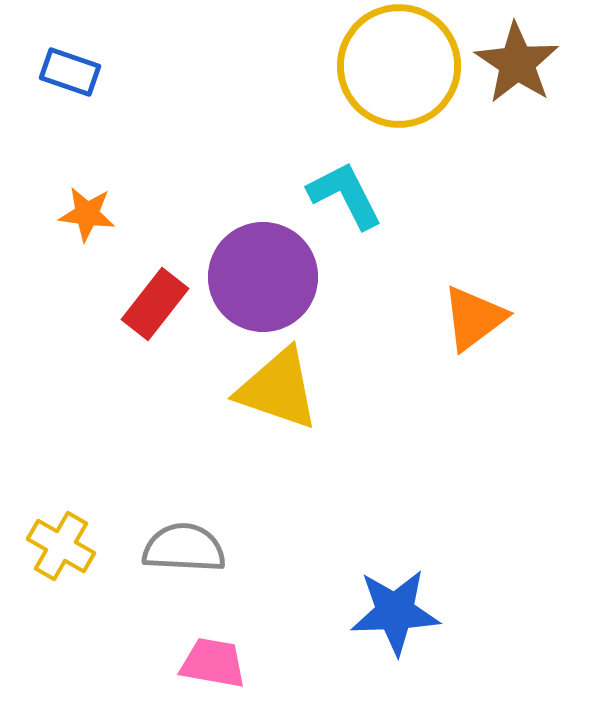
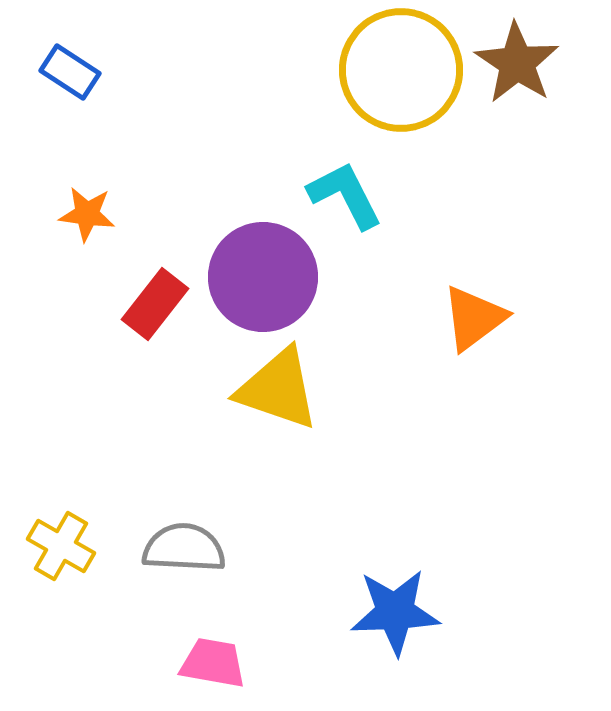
yellow circle: moved 2 px right, 4 px down
blue rectangle: rotated 14 degrees clockwise
